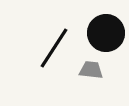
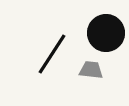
black line: moved 2 px left, 6 px down
